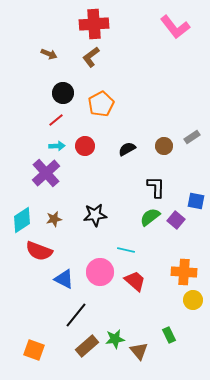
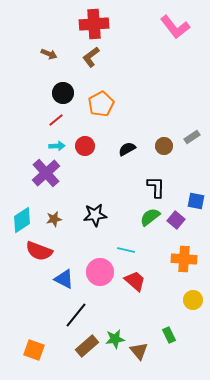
orange cross: moved 13 px up
